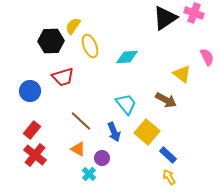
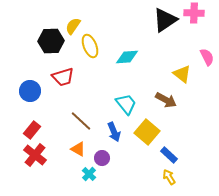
pink cross: rotated 18 degrees counterclockwise
black triangle: moved 2 px down
blue rectangle: moved 1 px right
